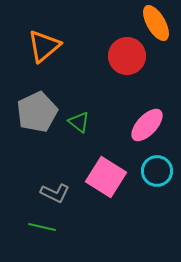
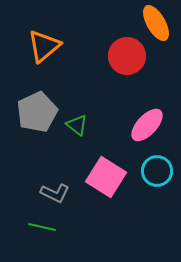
green triangle: moved 2 px left, 3 px down
